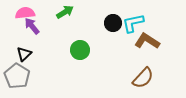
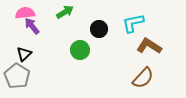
black circle: moved 14 px left, 6 px down
brown L-shape: moved 2 px right, 5 px down
